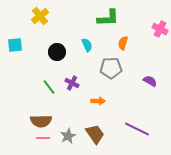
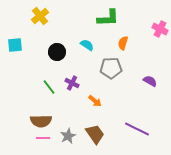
cyan semicircle: rotated 32 degrees counterclockwise
orange arrow: moved 3 px left; rotated 40 degrees clockwise
